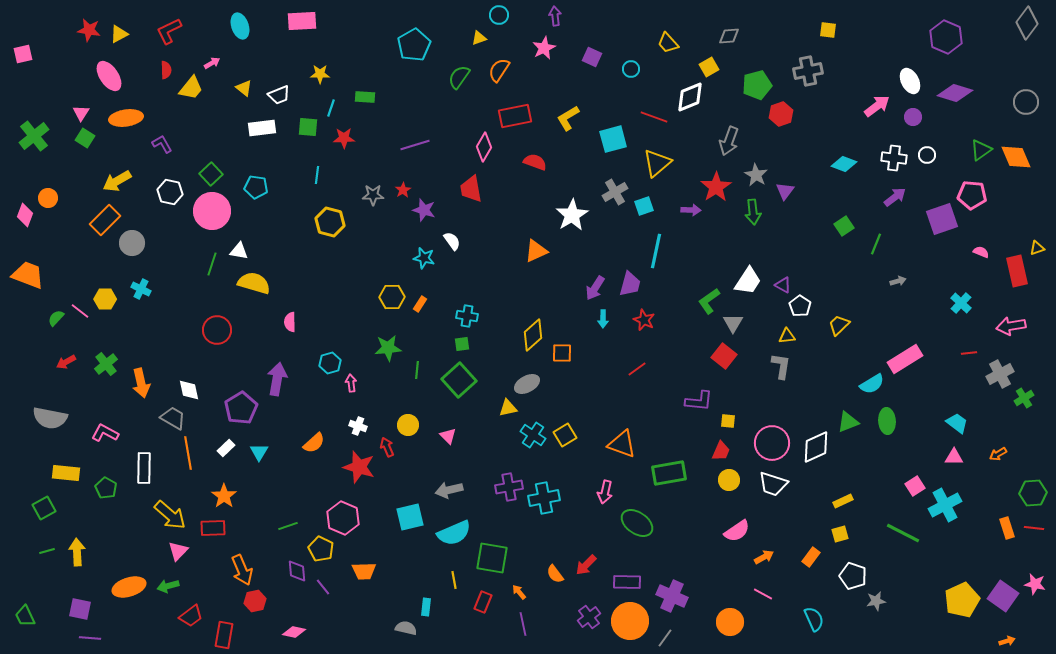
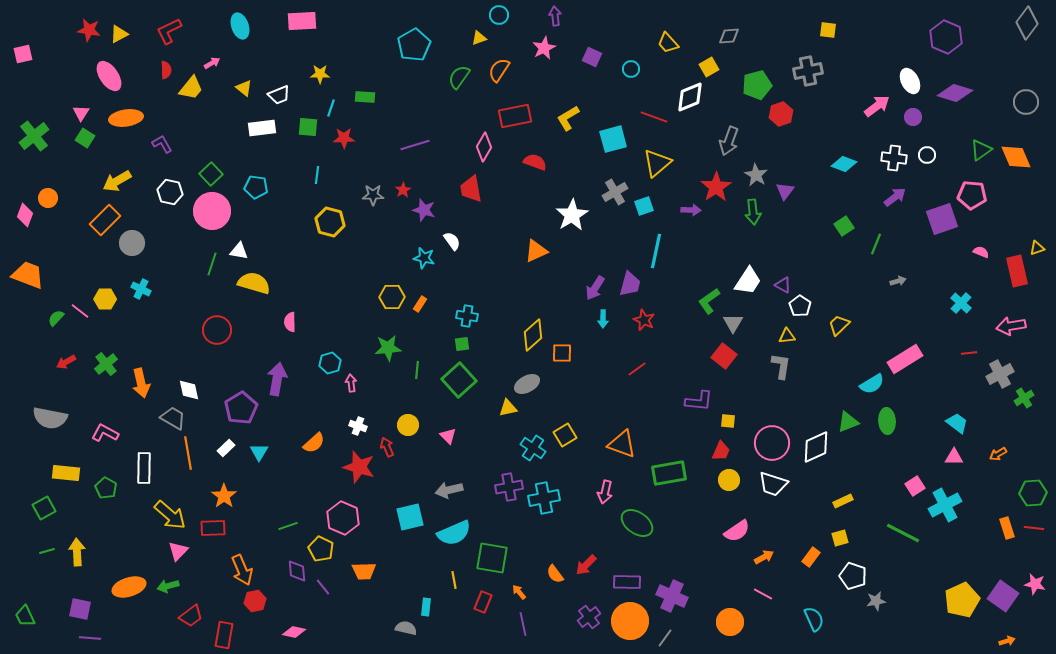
cyan cross at (533, 435): moved 13 px down
yellow square at (840, 534): moved 4 px down
